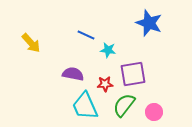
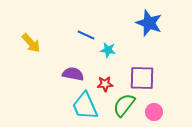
purple square: moved 9 px right, 4 px down; rotated 12 degrees clockwise
